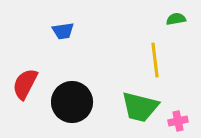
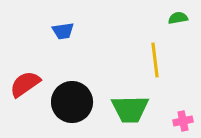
green semicircle: moved 2 px right, 1 px up
red semicircle: rotated 28 degrees clockwise
green trapezoid: moved 10 px left, 2 px down; rotated 15 degrees counterclockwise
pink cross: moved 5 px right
